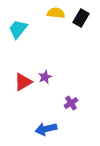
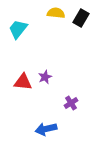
red triangle: rotated 36 degrees clockwise
